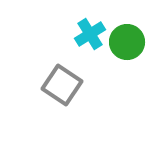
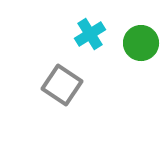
green circle: moved 14 px right, 1 px down
